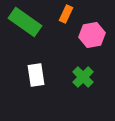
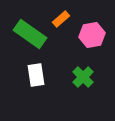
orange rectangle: moved 5 px left, 5 px down; rotated 24 degrees clockwise
green rectangle: moved 5 px right, 12 px down
